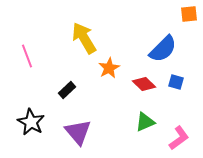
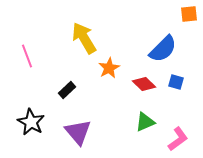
pink L-shape: moved 1 px left, 1 px down
